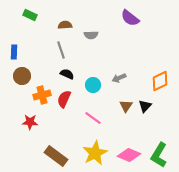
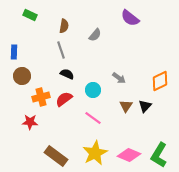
brown semicircle: moved 1 px left, 1 px down; rotated 104 degrees clockwise
gray semicircle: moved 4 px right; rotated 48 degrees counterclockwise
gray arrow: rotated 120 degrees counterclockwise
cyan circle: moved 5 px down
orange cross: moved 1 px left, 2 px down
red semicircle: rotated 30 degrees clockwise
